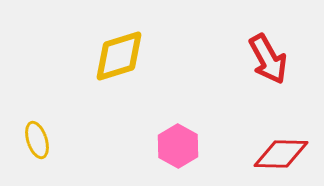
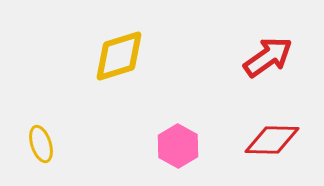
red arrow: moved 2 px up; rotated 96 degrees counterclockwise
yellow ellipse: moved 4 px right, 4 px down
red diamond: moved 9 px left, 14 px up
